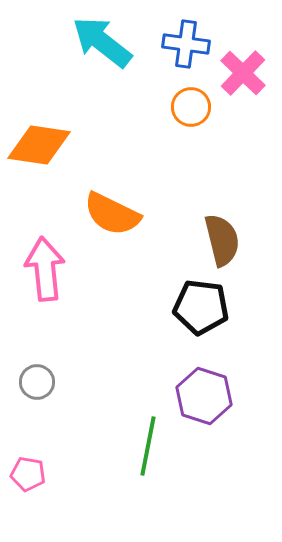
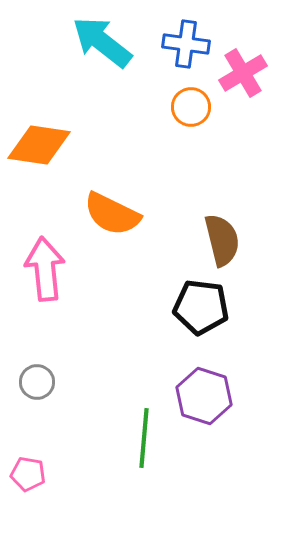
pink cross: rotated 15 degrees clockwise
green line: moved 4 px left, 8 px up; rotated 6 degrees counterclockwise
